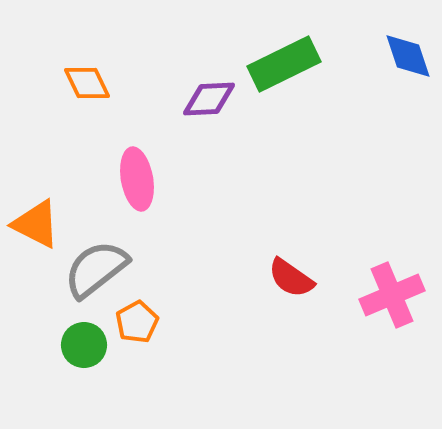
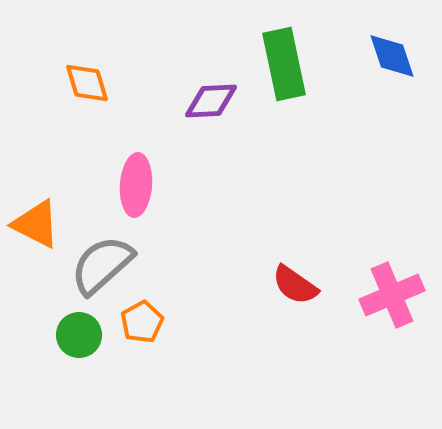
blue diamond: moved 16 px left
green rectangle: rotated 76 degrees counterclockwise
orange diamond: rotated 9 degrees clockwise
purple diamond: moved 2 px right, 2 px down
pink ellipse: moved 1 px left, 6 px down; rotated 14 degrees clockwise
gray semicircle: moved 6 px right, 4 px up; rotated 4 degrees counterclockwise
red semicircle: moved 4 px right, 7 px down
orange pentagon: moved 5 px right
green circle: moved 5 px left, 10 px up
